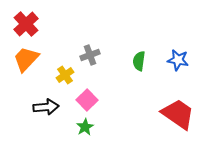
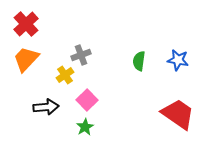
gray cross: moved 9 px left
